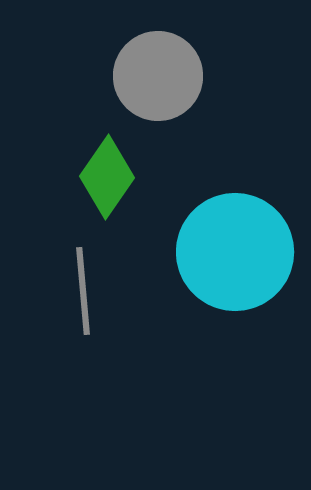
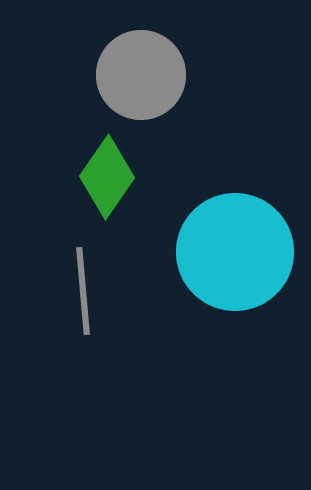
gray circle: moved 17 px left, 1 px up
